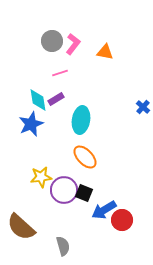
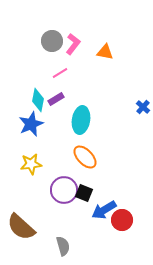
pink line: rotated 14 degrees counterclockwise
cyan diamond: rotated 20 degrees clockwise
yellow star: moved 10 px left, 13 px up
